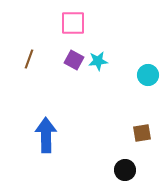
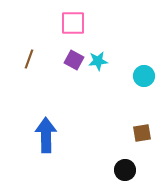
cyan circle: moved 4 px left, 1 px down
